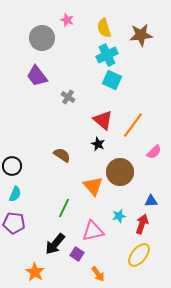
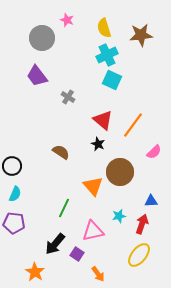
brown semicircle: moved 1 px left, 3 px up
